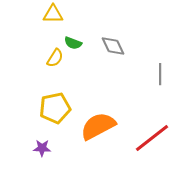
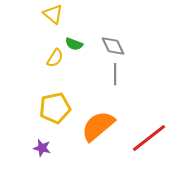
yellow triangle: rotated 40 degrees clockwise
green semicircle: moved 1 px right, 1 px down
gray line: moved 45 px left
orange semicircle: rotated 12 degrees counterclockwise
red line: moved 3 px left
purple star: rotated 12 degrees clockwise
